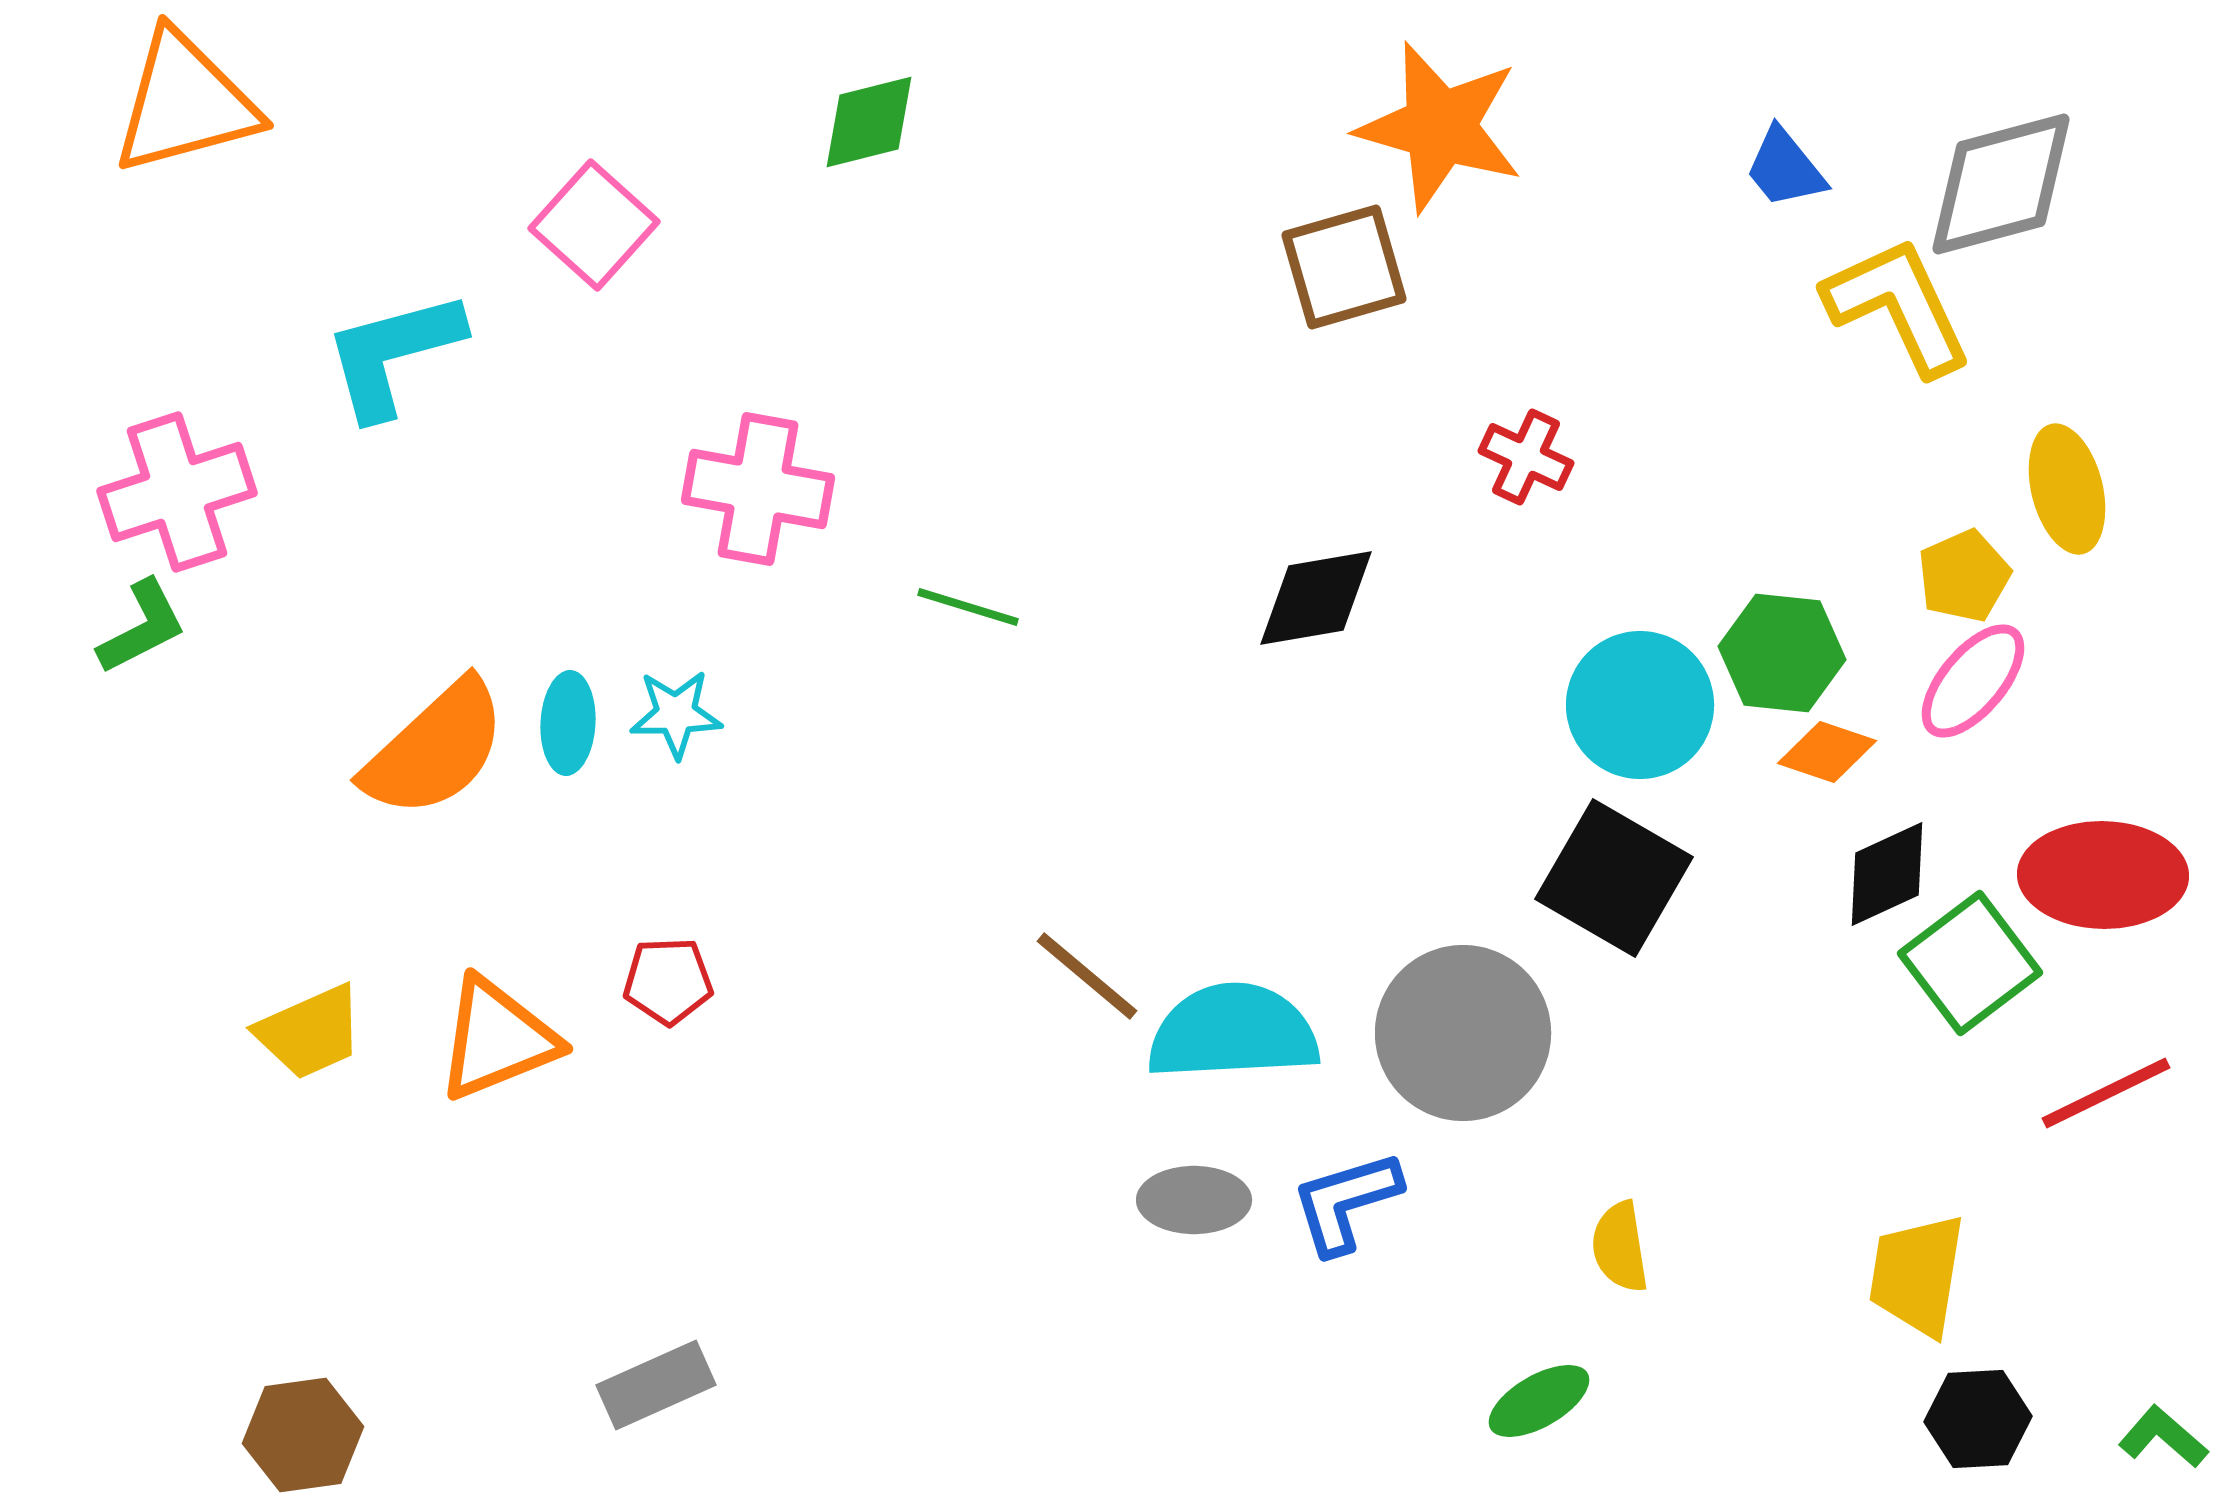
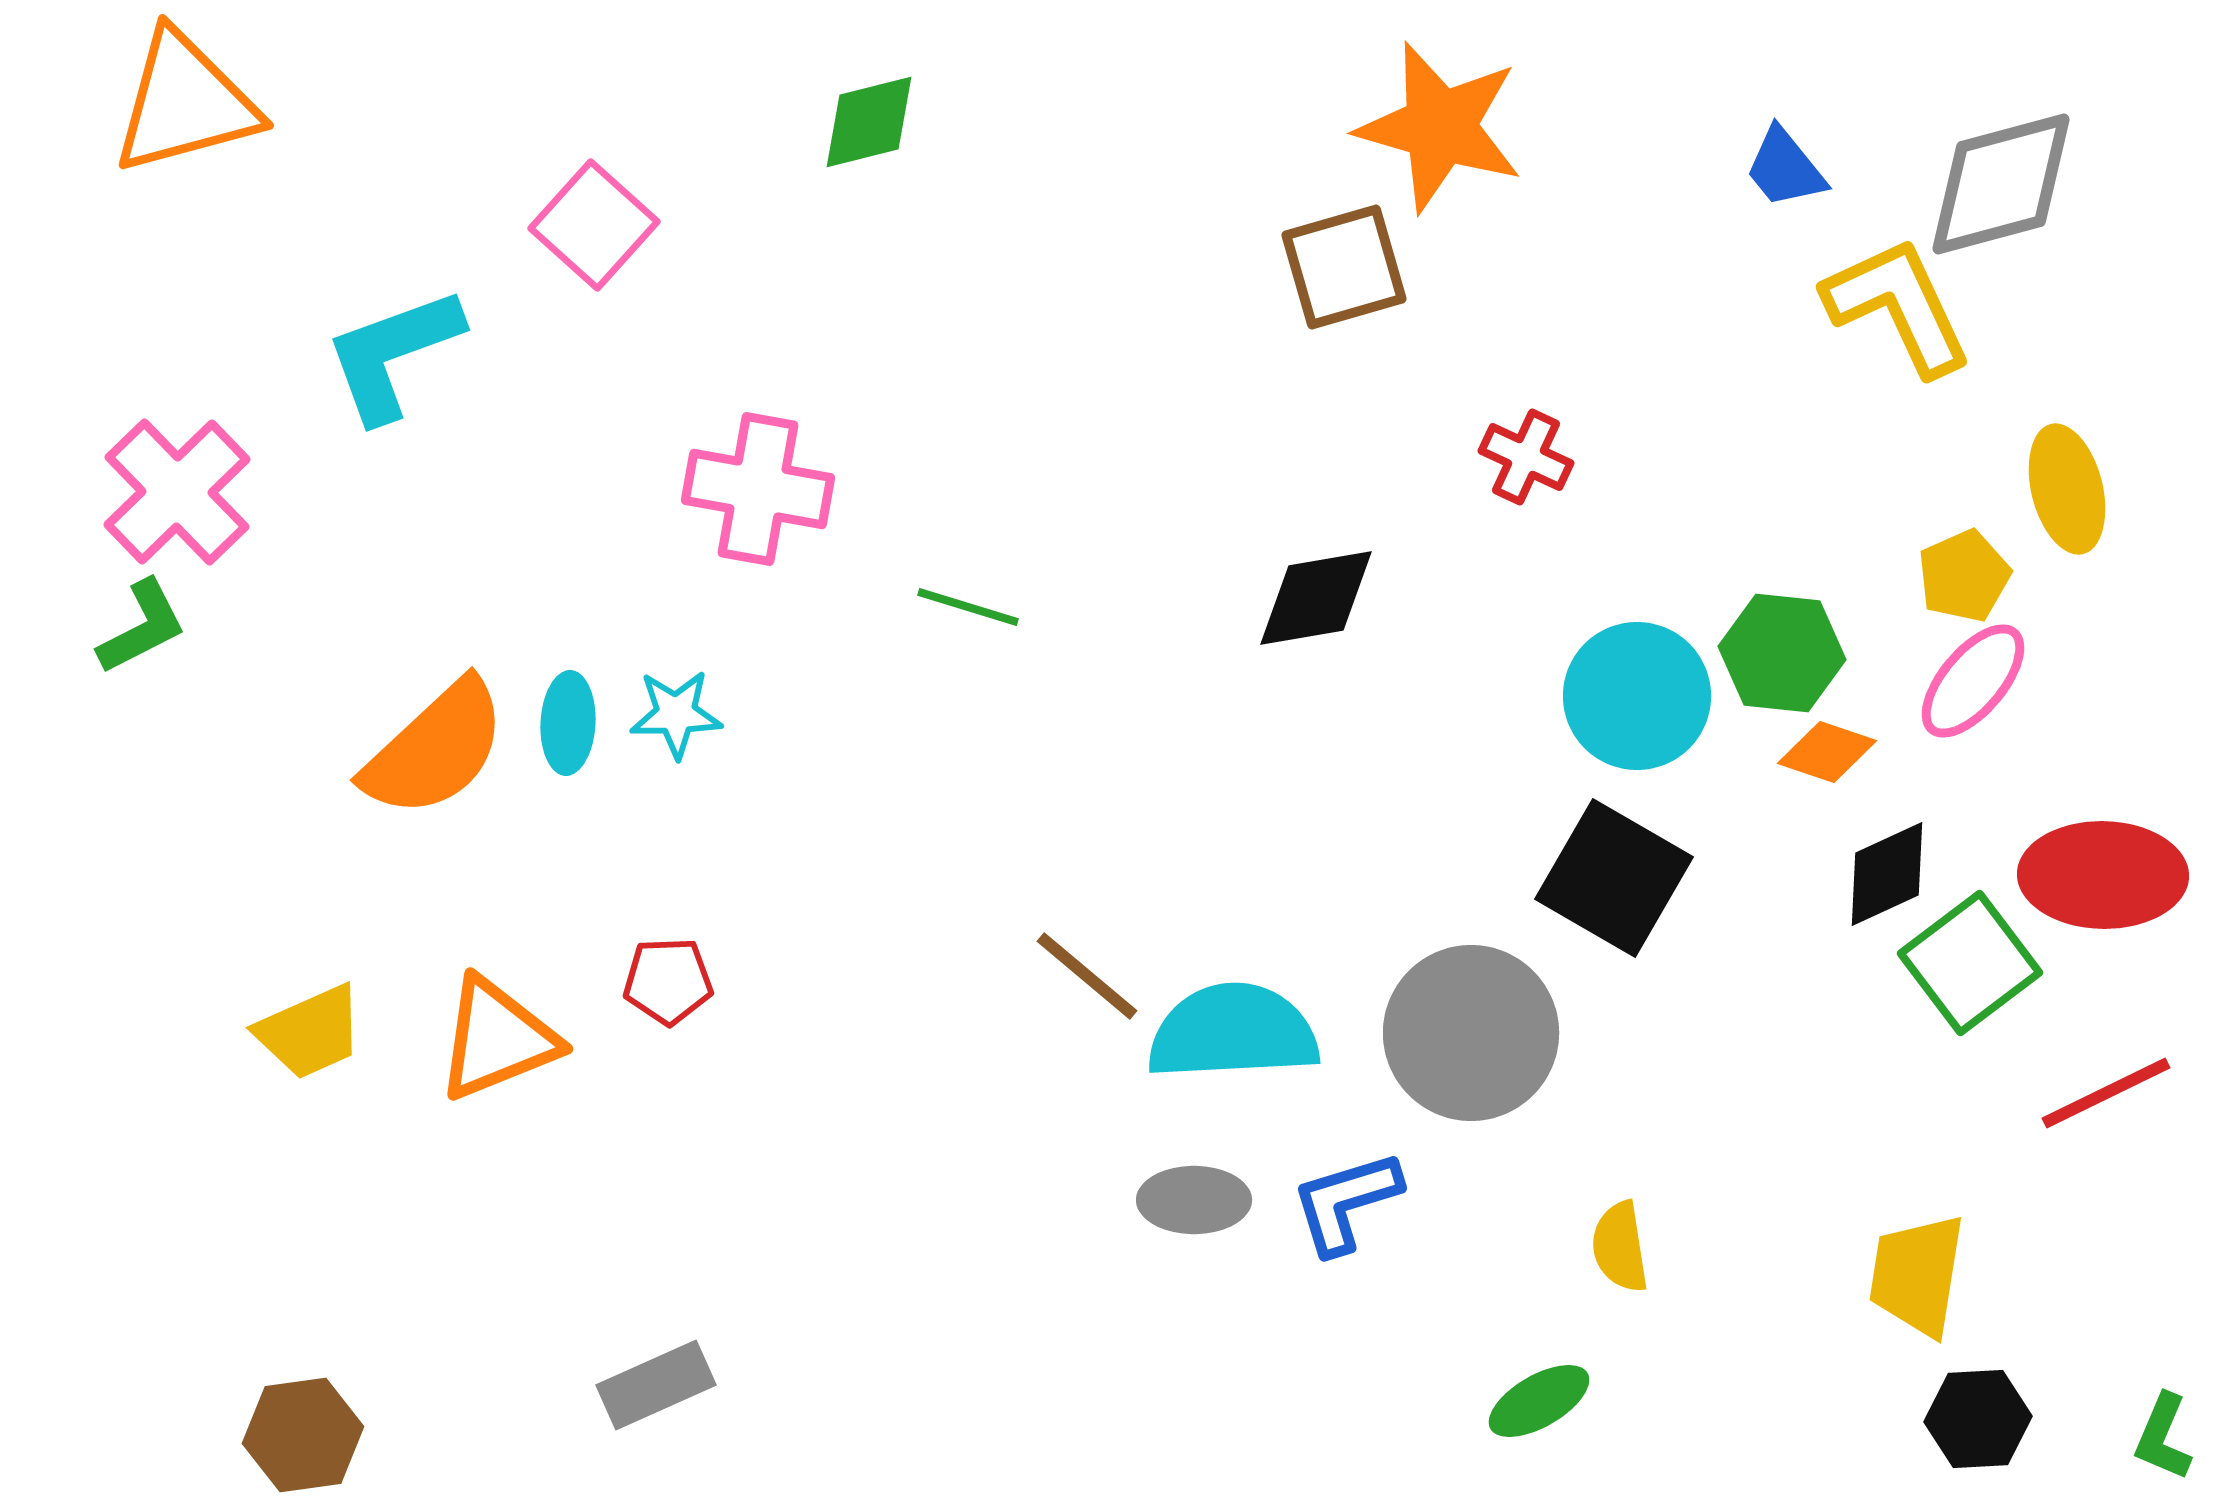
cyan L-shape at (393, 354): rotated 5 degrees counterclockwise
pink cross at (177, 492): rotated 26 degrees counterclockwise
cyan circle at (1640, 705): moved 3 px left, 9 px up
gray circle at (1463, 1033): moved 8 px right
green L-shape at (2163, 1437): rotated 108 degrees counterclockwise
